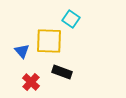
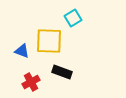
cyan square: moved 2 px right, 1 px up; rotated 24 degrees clockwise
blue triangle: rotated 28 degrees counterclockwise
red cross: rotated 18 degrees clockwise
